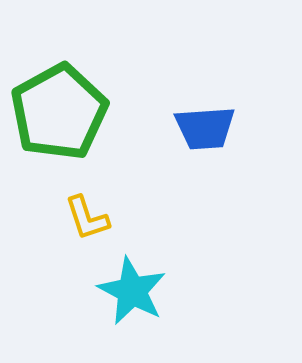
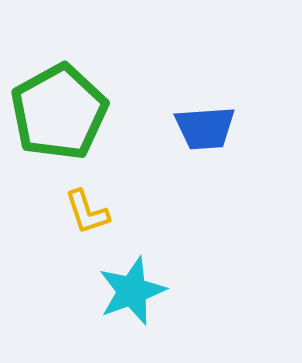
yellow L-shape: moved 6 px up
cyan star: rotated 24 degrees clockwise
